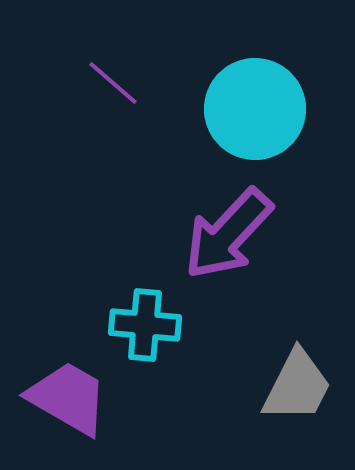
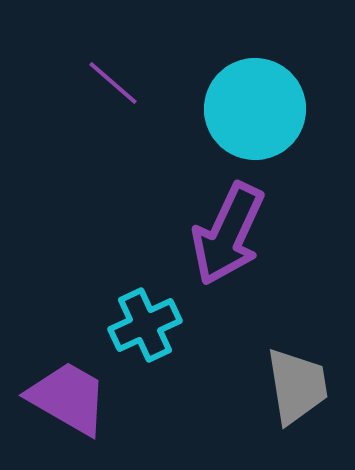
purple arrow: rotated 18 degrees counterclockwise
cyan cross: rotated 30 degrees counterclockwise
gray trapezoid: rotated 36 degrees counterclockwise
